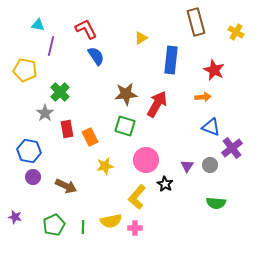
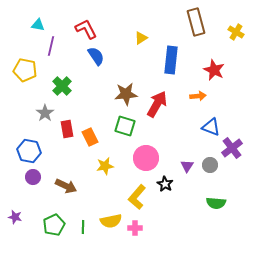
green cross: moved 2 px right, 6 px up
orange arrow: moved 5 px left, 1 px up
pink circle: moved 2 px up
